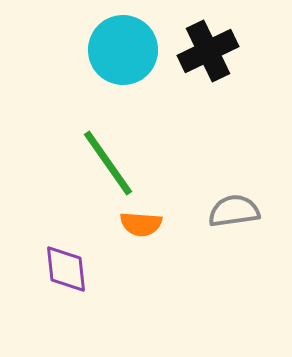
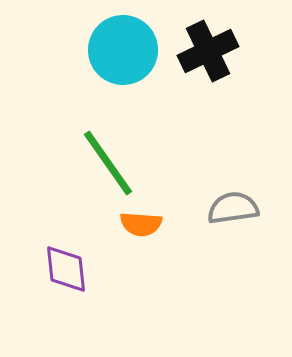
gray semicircle: moved 1 px left, 3 px up
